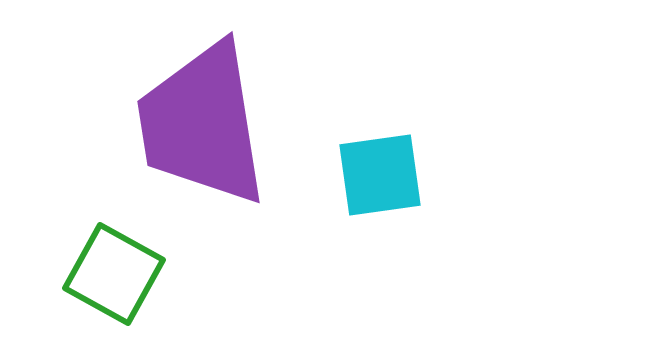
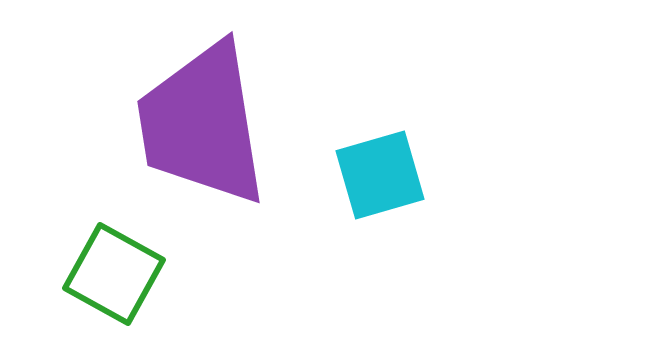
cyan square: rotated 8 degrees counterclockwise
